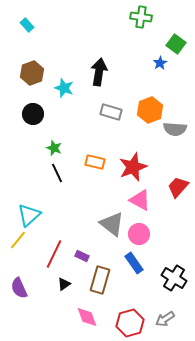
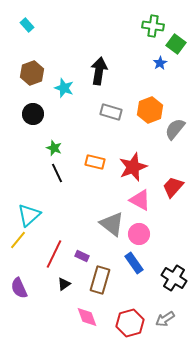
green cross: moved 12 px right, 9 px down
black arrow: moved 1 px up
gray semicircle: rotated 125 degrees clockwise
red trapezoid: moved 5 px left
